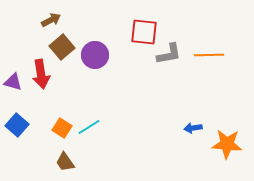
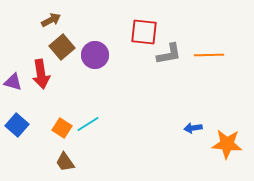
cyan line: moved 1 px left, 3 px up
